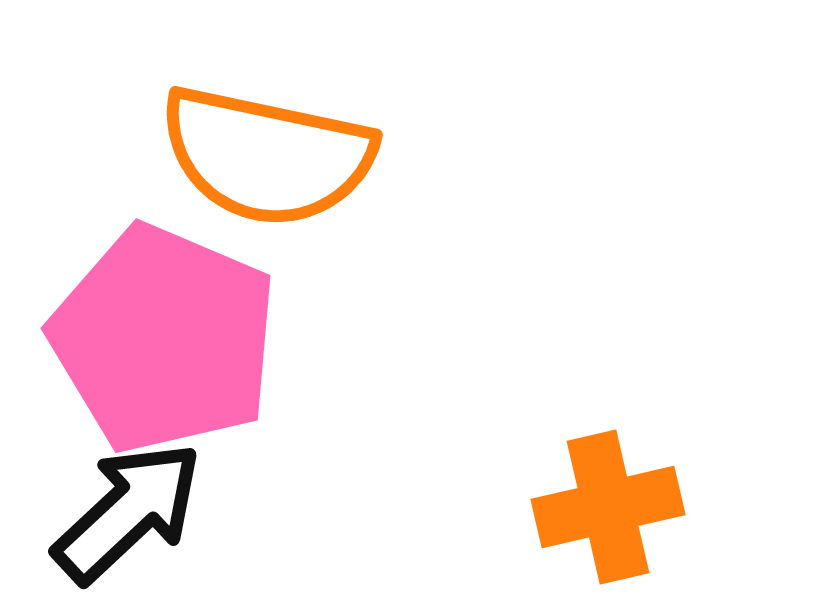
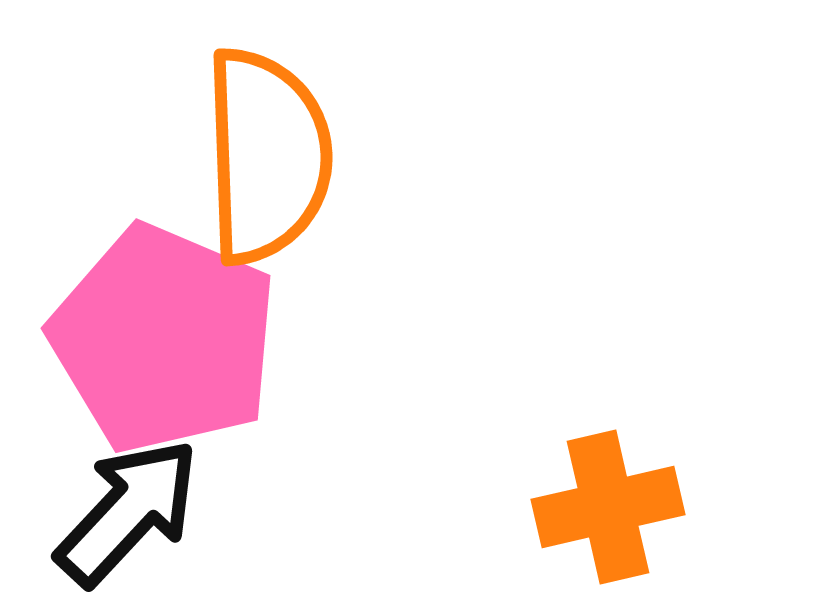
orange semicircle: rotated 104 degrees counterclockwise
black arrow: rotated 4 degrees counterclockwise
